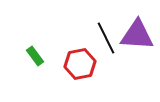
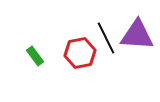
red hexagon: moved 11 px up
